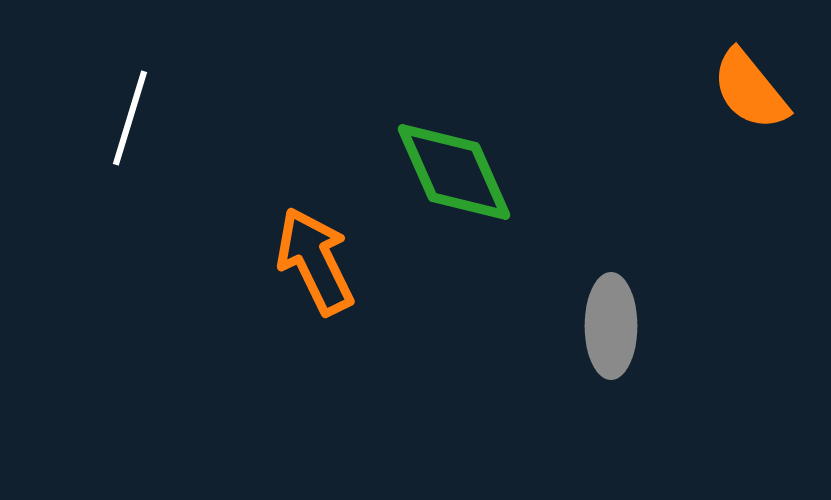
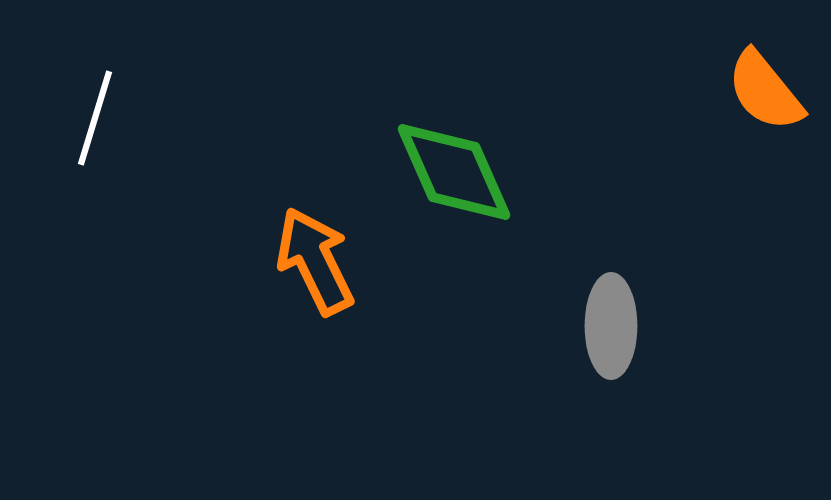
orange semicircle: moved 15 px right, 1 px down
white line: moved 35 px left
